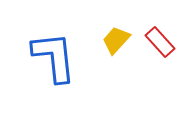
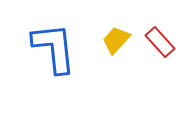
blue L-shape: moved 9 px up
